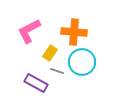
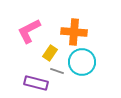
purple rectangle: rotated 15 degrees counterclockwise
